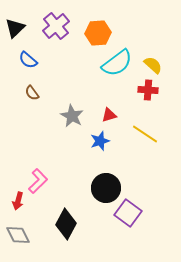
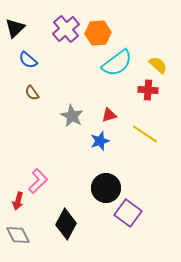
purple cross: moved 10 px right, 3 px down
yellow semicircle: moved 5 px right
